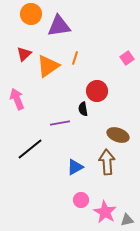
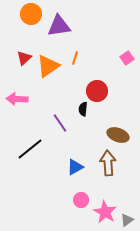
red triangle: moved 4 px down
pink arrow: rotated 65 degrees counterclockwise
black semicircle: rotated 16 degrees clockwise
purple line: rotated 66 degrees clockwise
brown arrow: moved 1 px right, 1 px down
gray triangle: rotated 24 degrees counterclockwise
